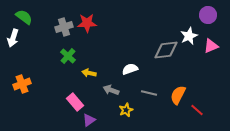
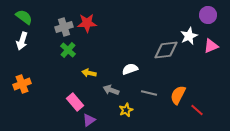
white arrow: moved 9 px right, 3 px down
green cross: moved 6 px up
